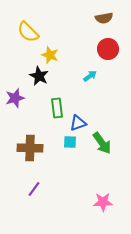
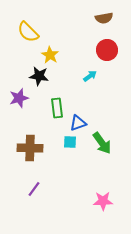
red circle: moved 1 px left, 1 px down
yellow star: rotated 12 degrees clockwise
black star: rotated 18 degrees counterclockwise
purple star: moved 4 px right
pink star: moved 1 px up
